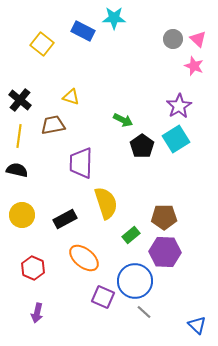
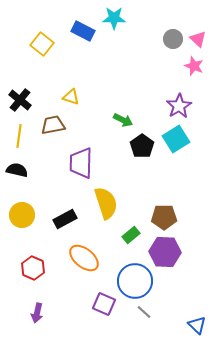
purple square: moved 1 px right, 7 px down
